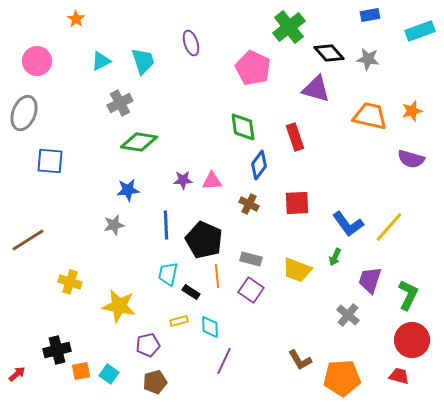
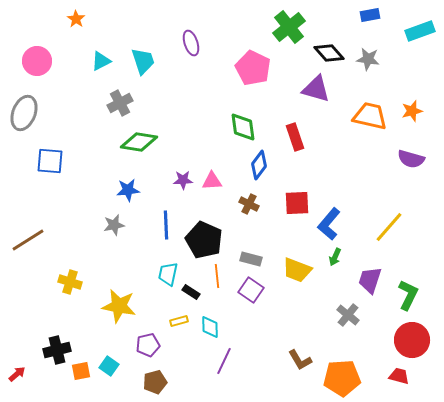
blue L-shape at (348, 224): moved 19 px left; rotated 76 degrees clockwise
cyan square at (109, 374): moved 8 px up
